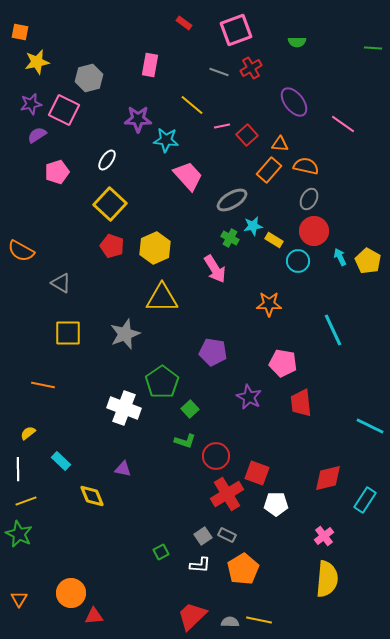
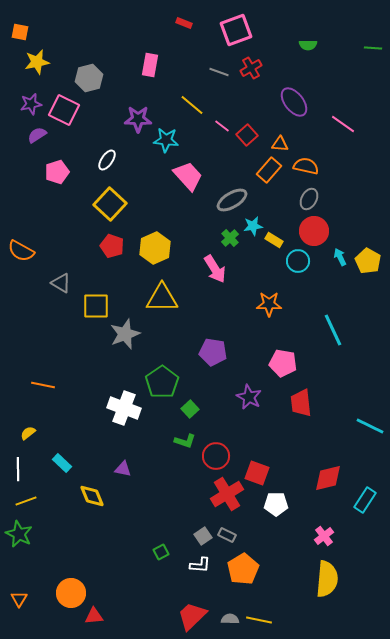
red rectangle at (184, 23): rotated 14 degrees counterclockwise
green semicircle at (297, 42): moved 11 px right, 3 px down
pink line at (222, 126): rotated 49 degrees clockwise
green cross at (230, 238): rotated 18 degrees clockwise
yellow square at (68, 333): moved 28 px right, 27 px up
cyan rectangle at (61, 461): moved 1 px right, 2 px down
gray semicircle at (230, 622): moved 3 px up
